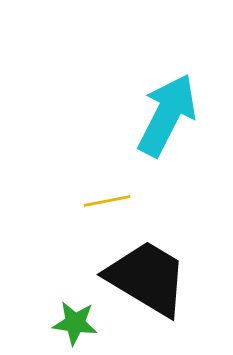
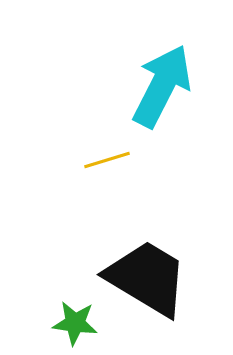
cyan arrow: moved 5 px left, 29 px up
yellow line: moved 41 px up; rotated 6 degrees counterclockwise
